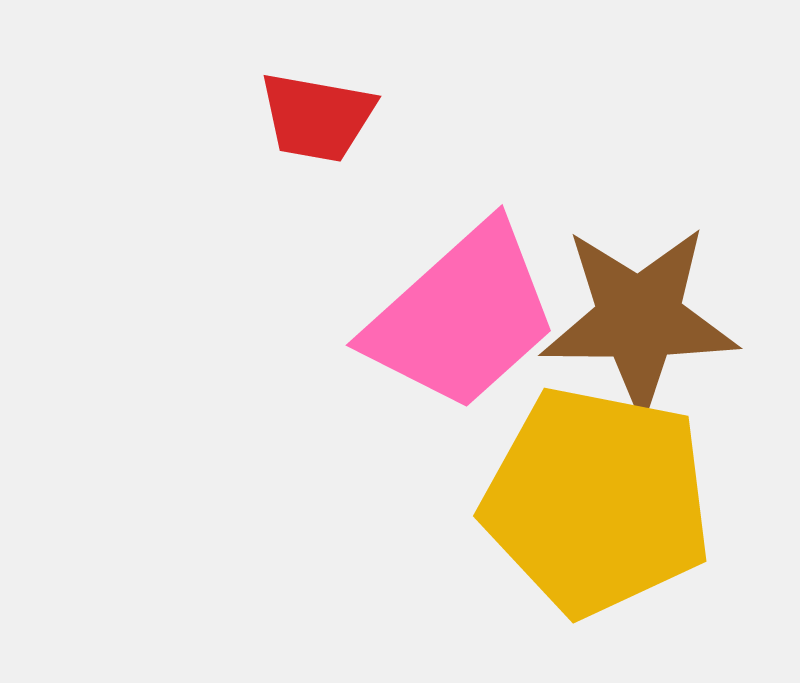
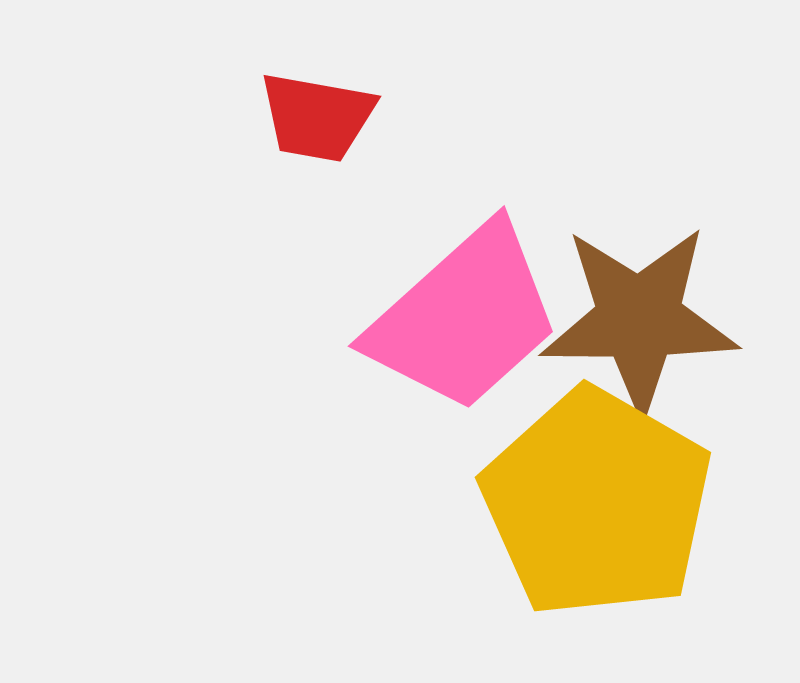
pink trapezoid: moved 2 px right, 1 px down
yellow pentagon: moved 2 px down; rotated 19 degrees clockwise
